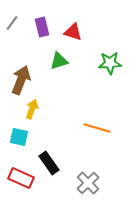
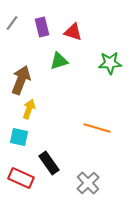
yellow arrow: moved 3 px left
